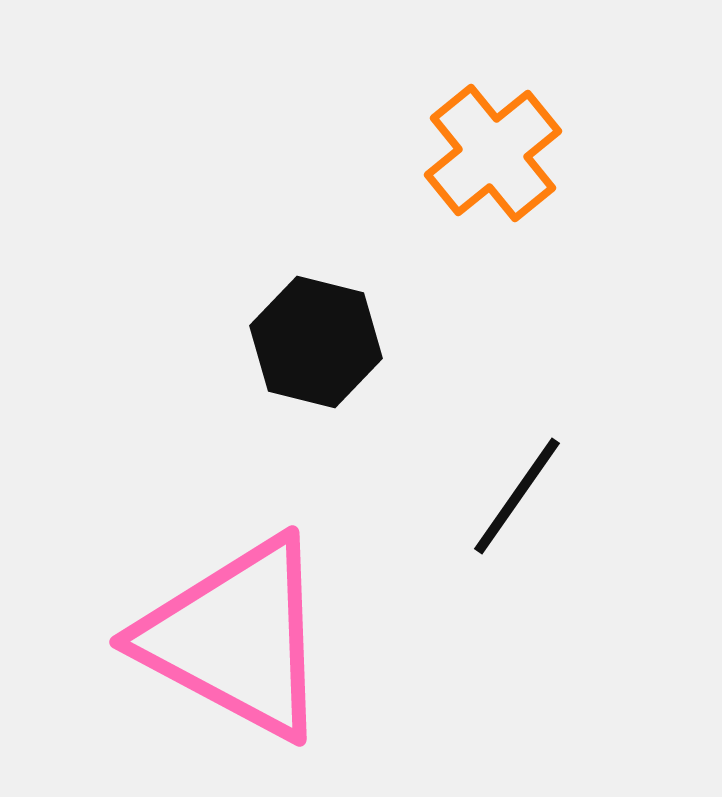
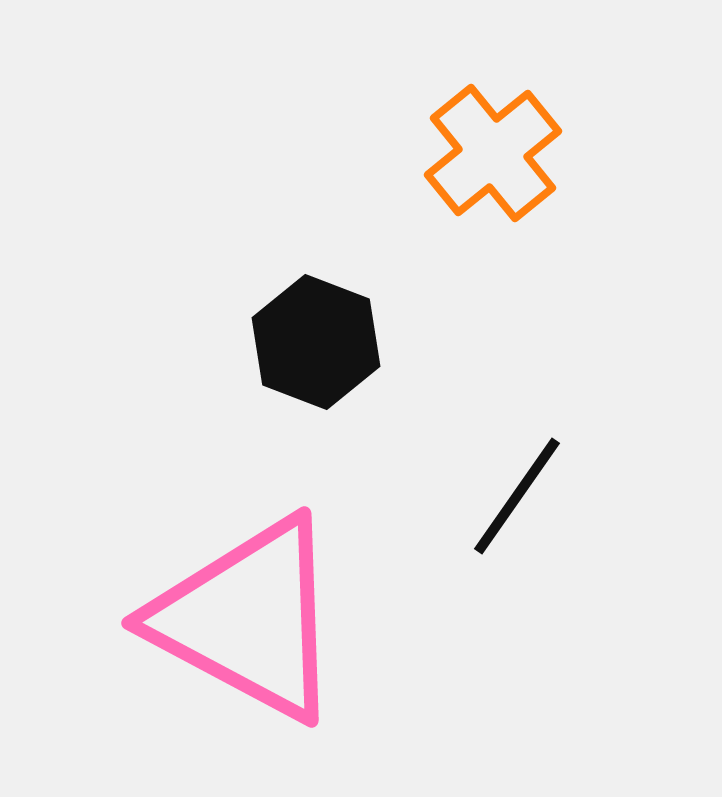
black hexagon: rotated 7 degrees clockwise
pink triangle: moved 12 px right, 19 px up
